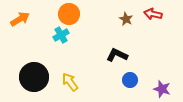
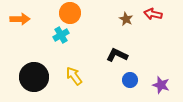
orange circle: moved 1 px right, 1 px up
orange arrow: rotated 30 degrees clockwise
yellow arrow: moved 4 px right, 6 px up
purple star: moved 1 px left, 4 px up
